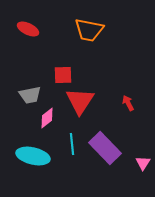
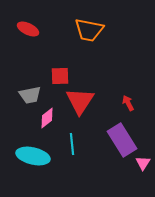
red square: moved 3 px left, 1 px down
purple rectangle: moved 17 px right, 8 px up; rotated 12 degrees clockwise
